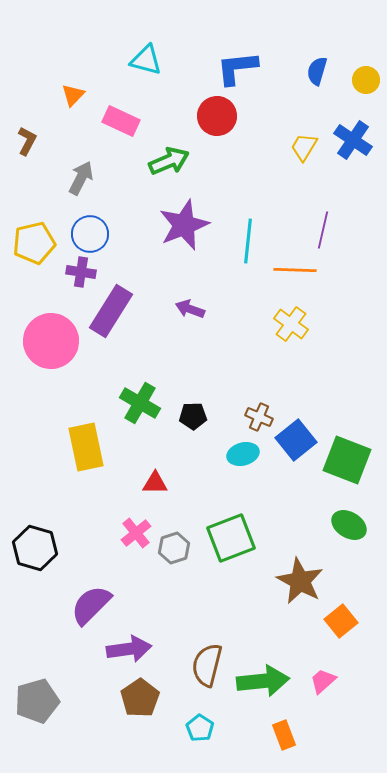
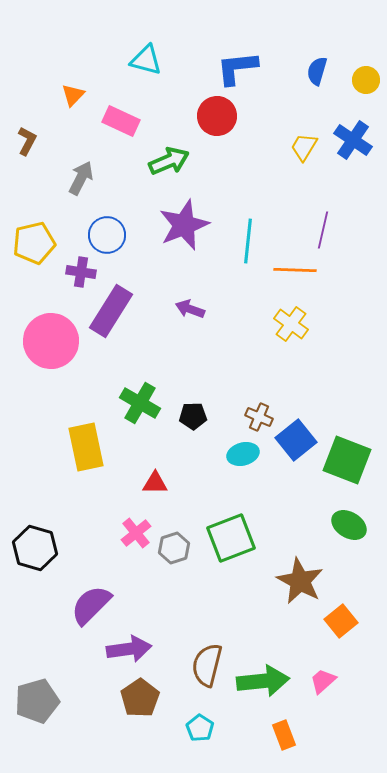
blue circle at (90, 234): moved 17 px right, 1 px down
